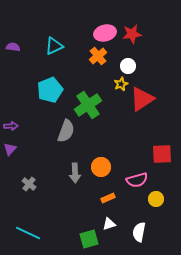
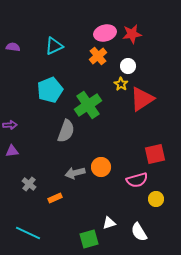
yellow star: rotated 16 degrees counterclockwise
purple arrow: moved 1 px left, 1 px up
purple triangle: moved 2 px right, 2 px down; rotated 40 degrees clockwise
red square: moved 7 px left; rotated 10 degrees counterclockwise
gray arrow: rotated 78 degrees clockwise
orange rectangle: moved 53 px left
white triangle: moved 1 px up
white semicircle: rotated 42 degrees counterclockwise
